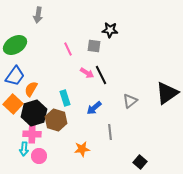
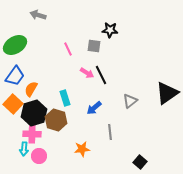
gray arrow: rotated 98 degrees clockwise
